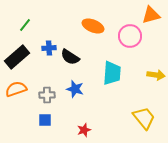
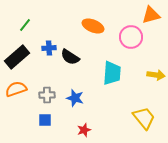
pink circle: moved 1 px right, 1 px down
blue star: moved 9 px down
